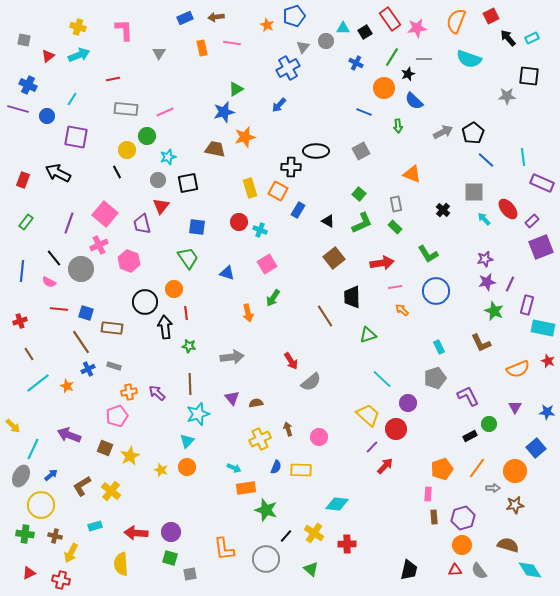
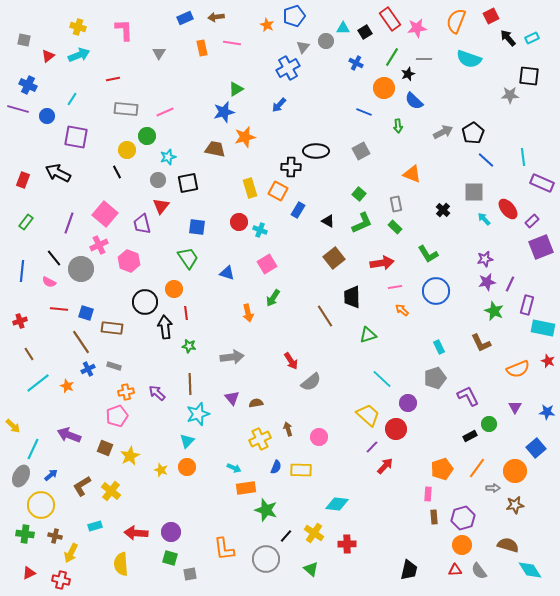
gray star at (507, 96): moved 3 px right, 1 px up
orange cross at (129, 392): moved 3 px left
